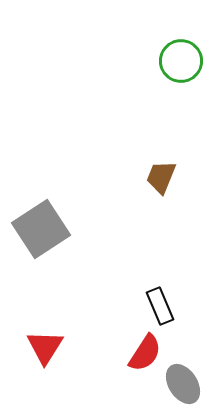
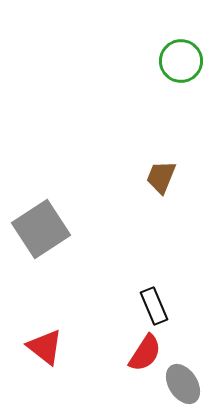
black rectangle: moved 6 px left
red triangle: rotated 24 degrees counterclockwise
